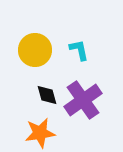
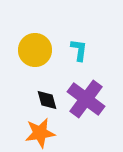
cyan L-shape: rotated 20 degrees clockwise
black diamond: moved 5 px down
purple cross: moved 3 px right, 1 px up; rotated 18 degrees counterclockwise
